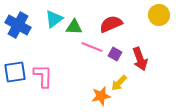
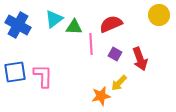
pink line: moved 1 px left, 3 px up; rotated 65 degrees clockwise
